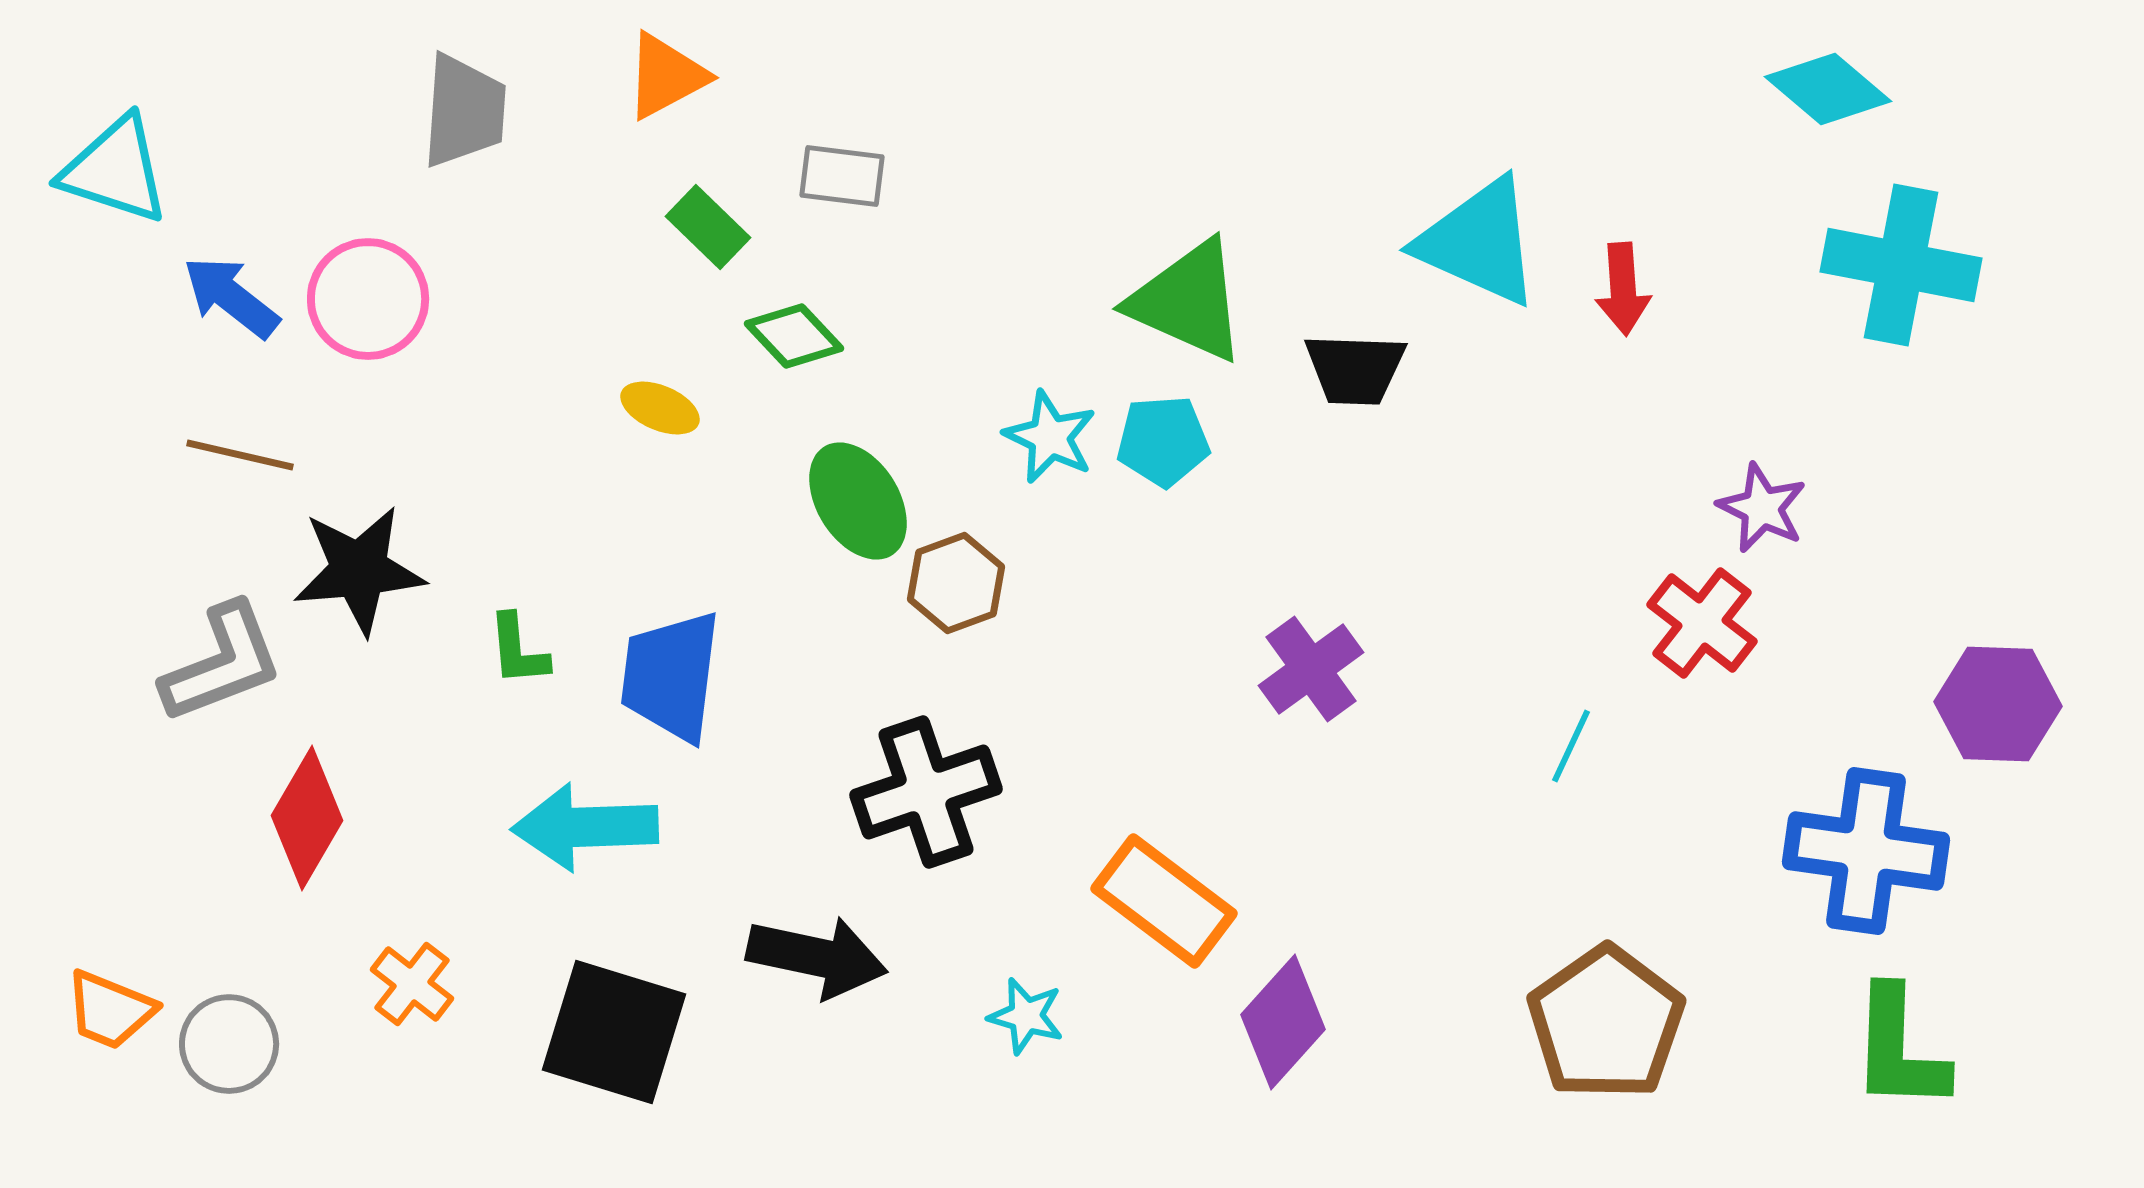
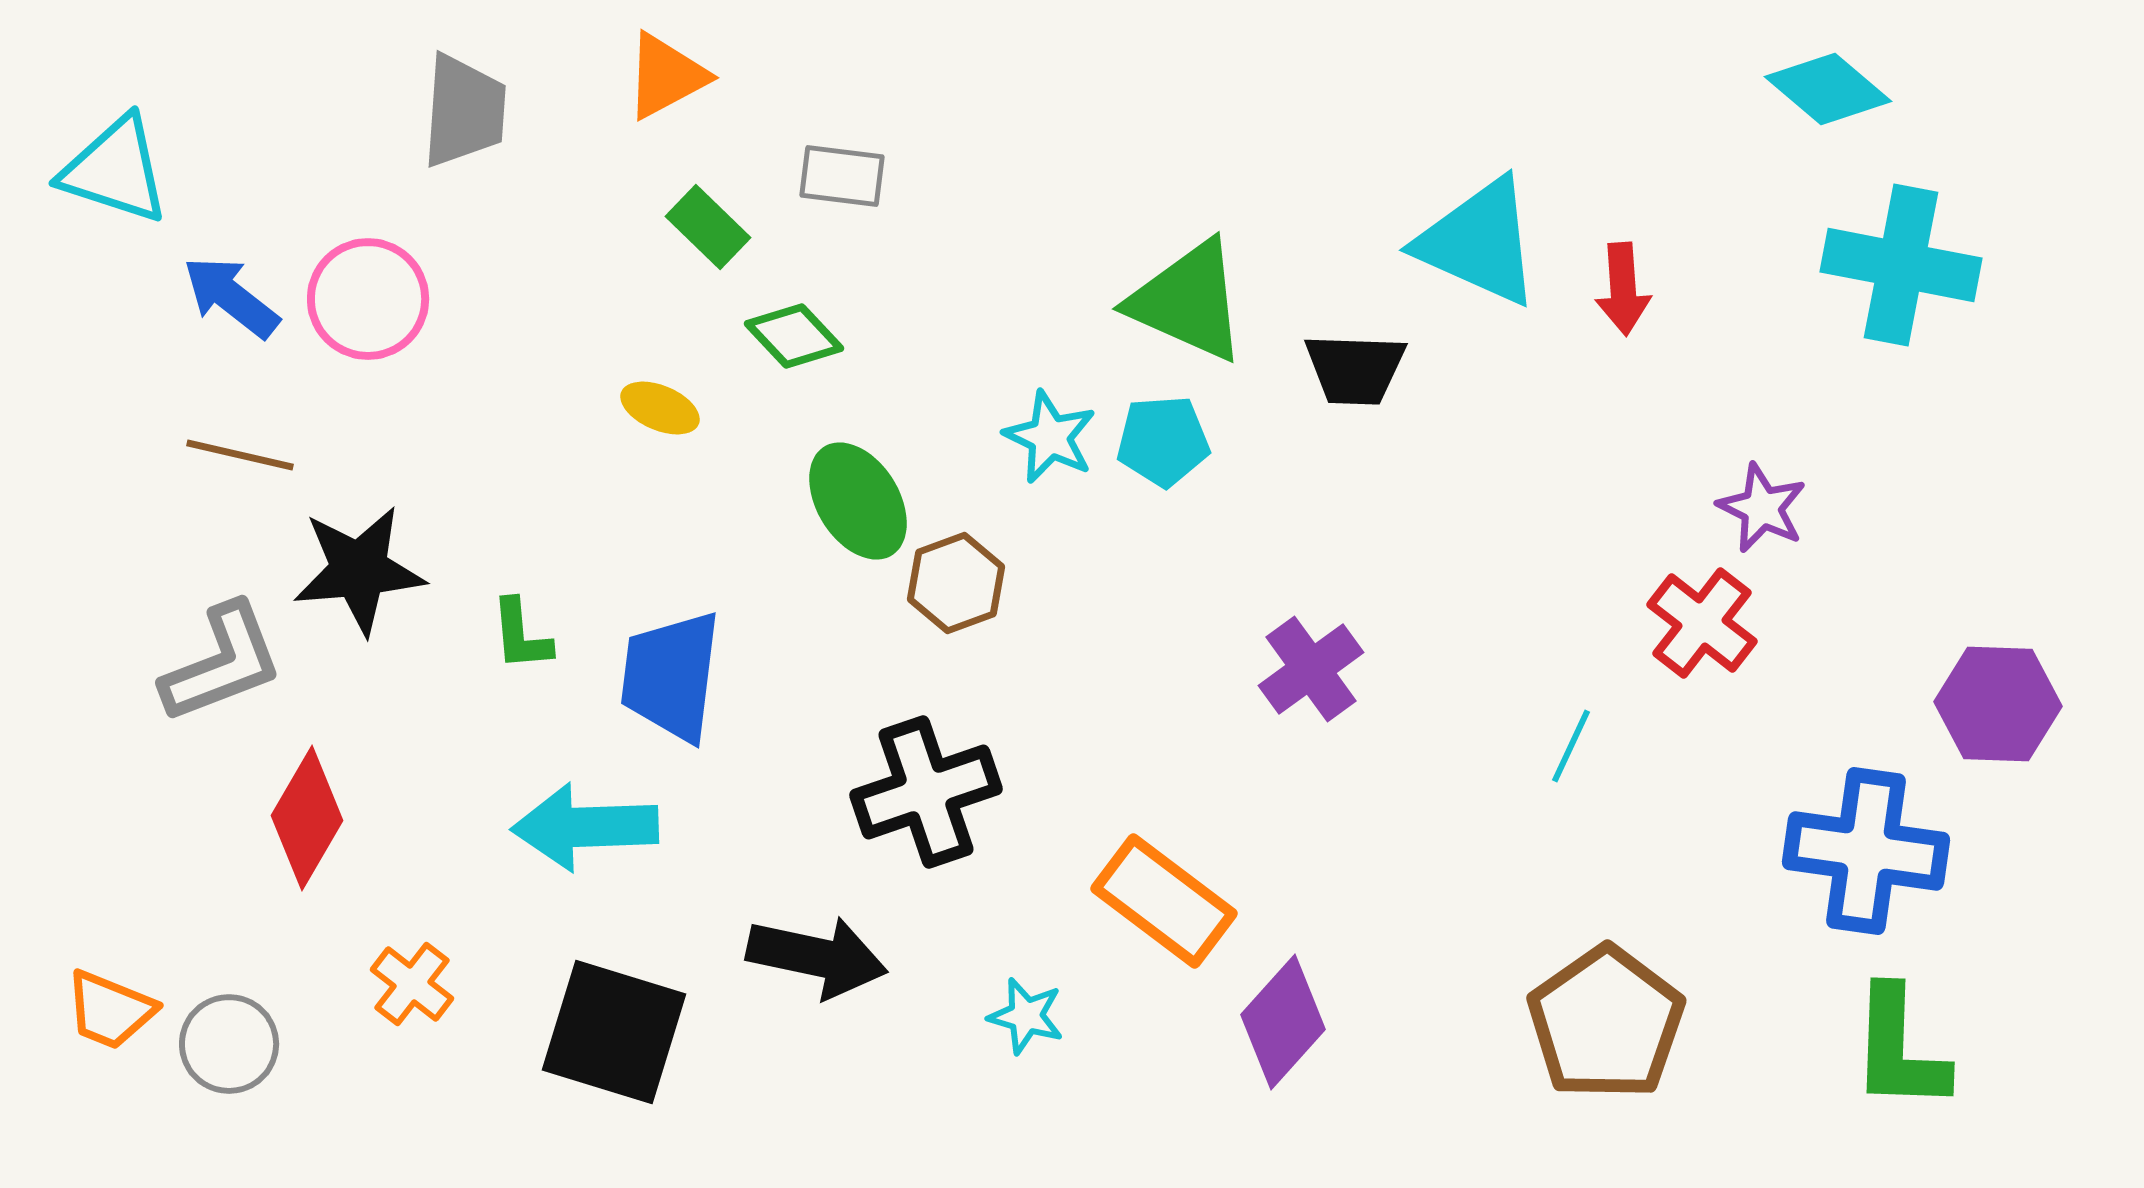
green L-shape at (518, 650): moved 3 px right, 15 px up
